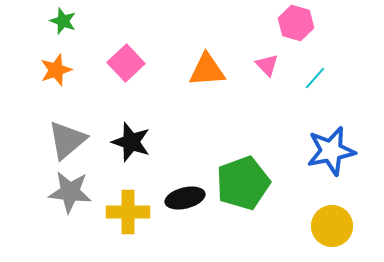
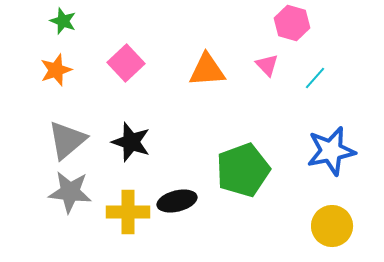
pink hexagon: moved 4 px left
green pentagon: moved 13 px up
black ellipse: moved 8 px left, 3 px down
